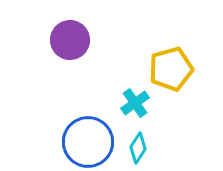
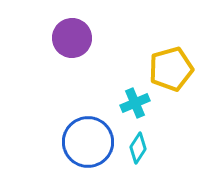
purple circle: moved 2 px right, 2 px up
cyan cross: rotated 12 degrees clockwise
